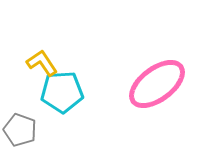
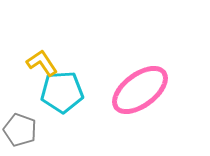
pink ellipse: moved 17 px left, 6 px down
